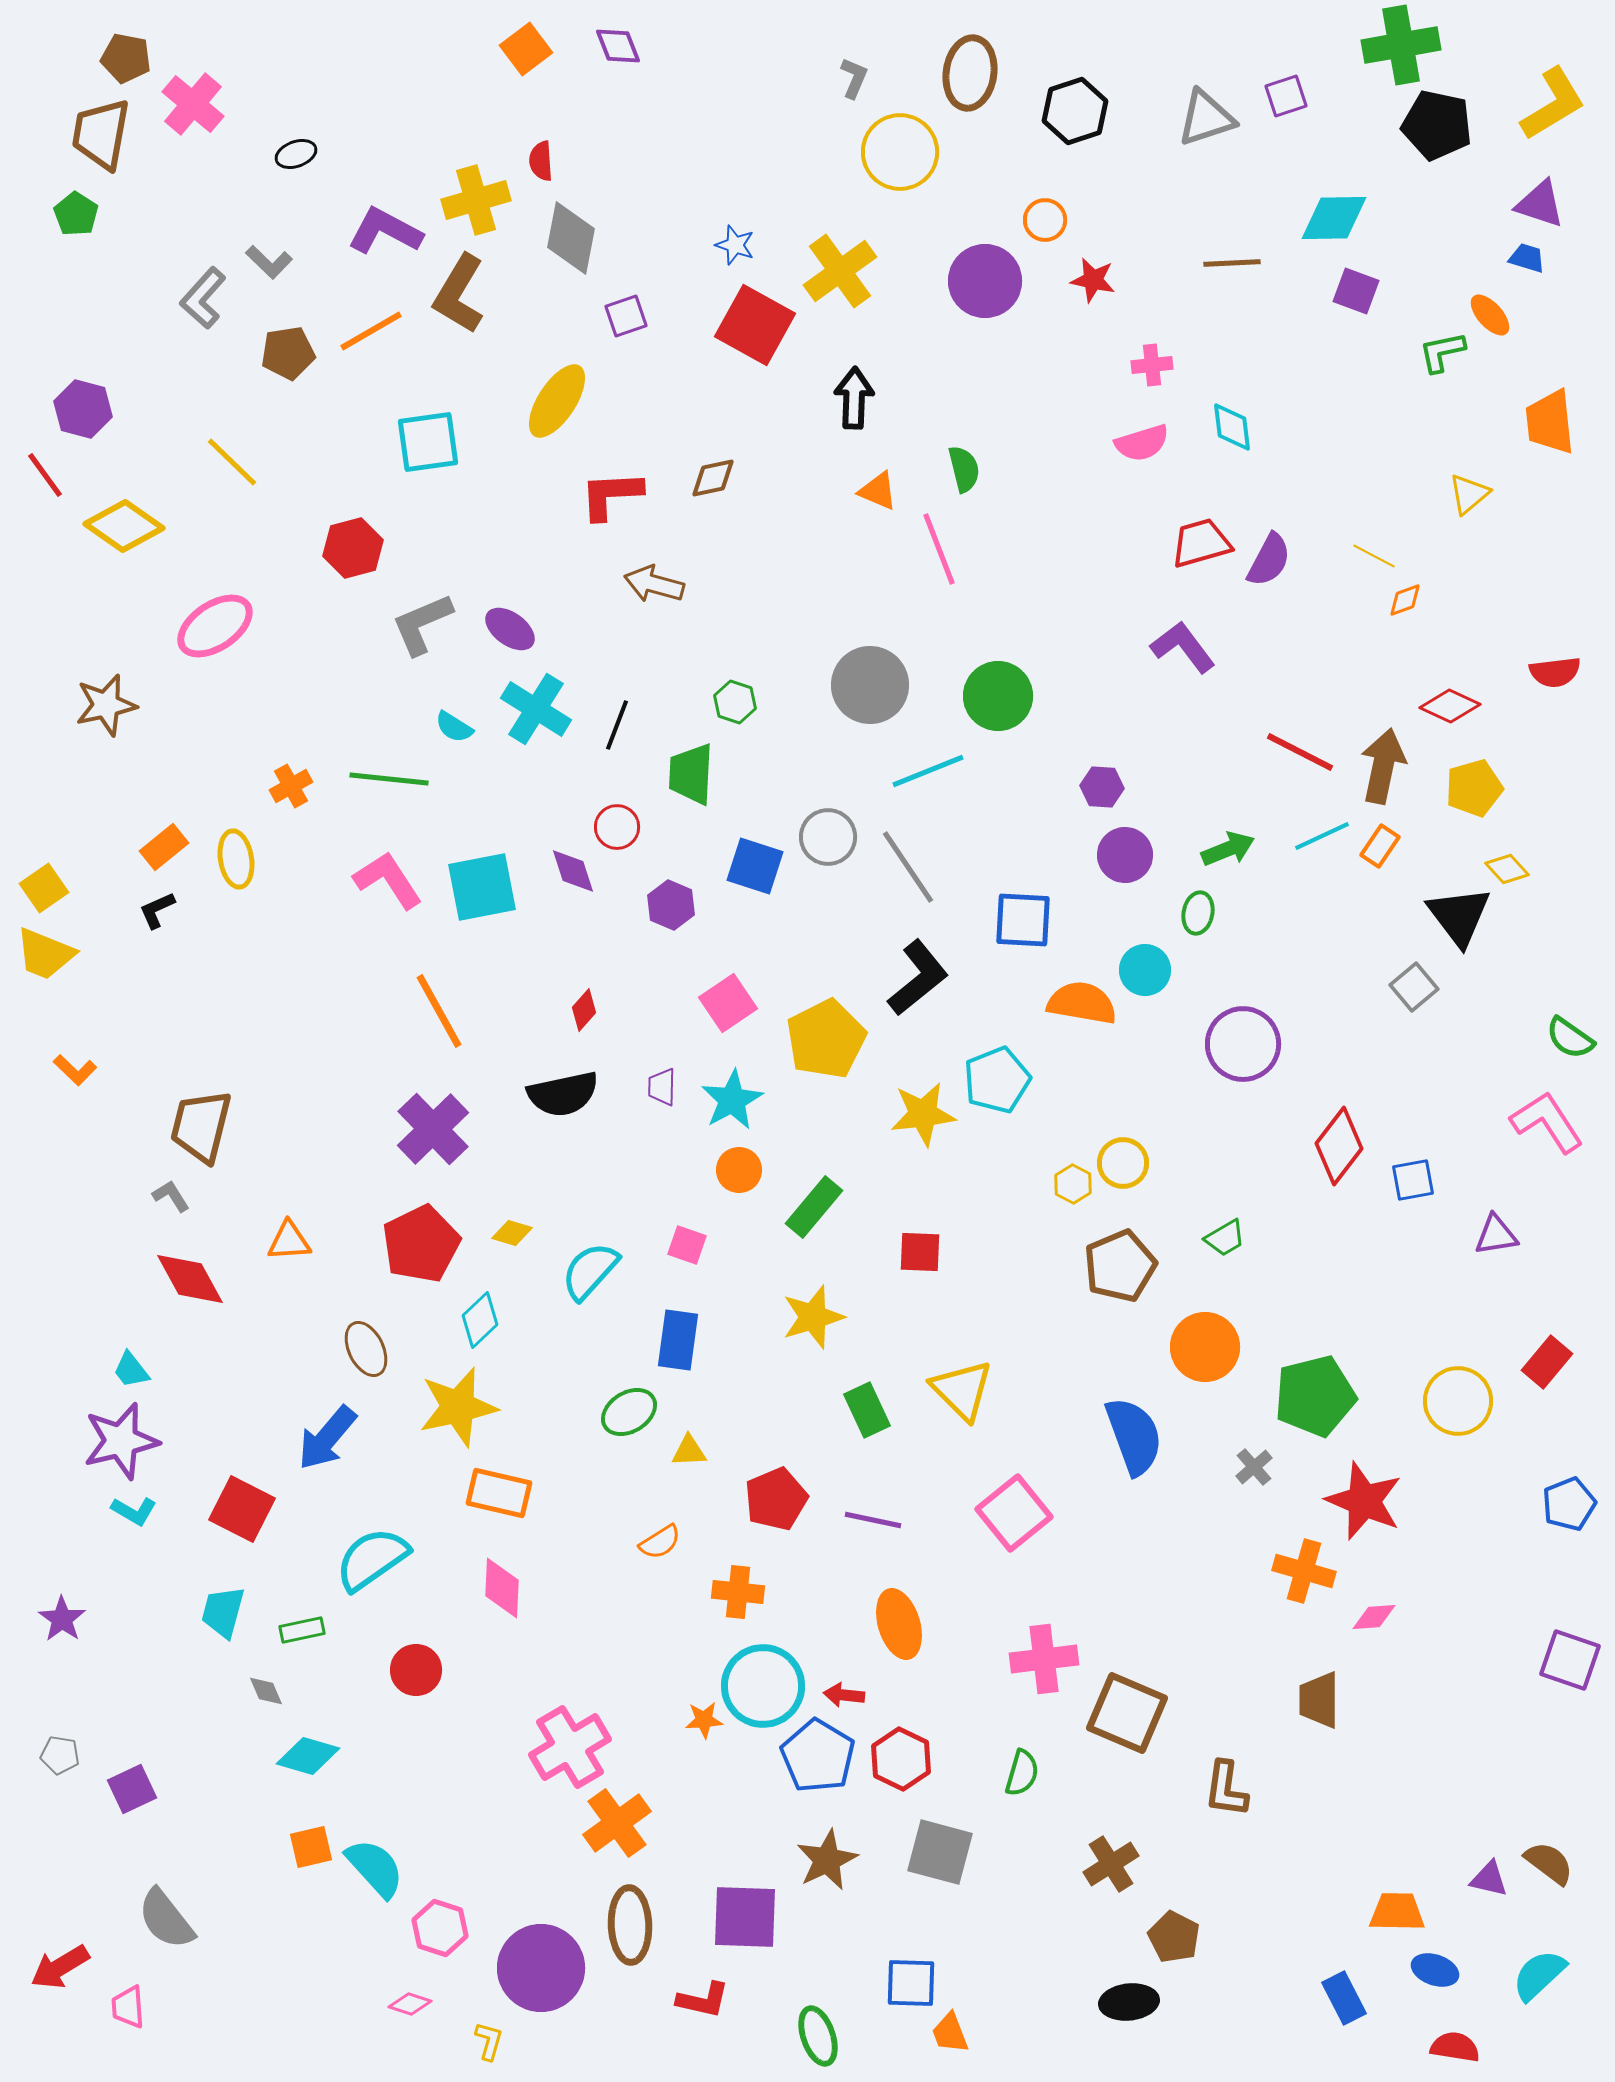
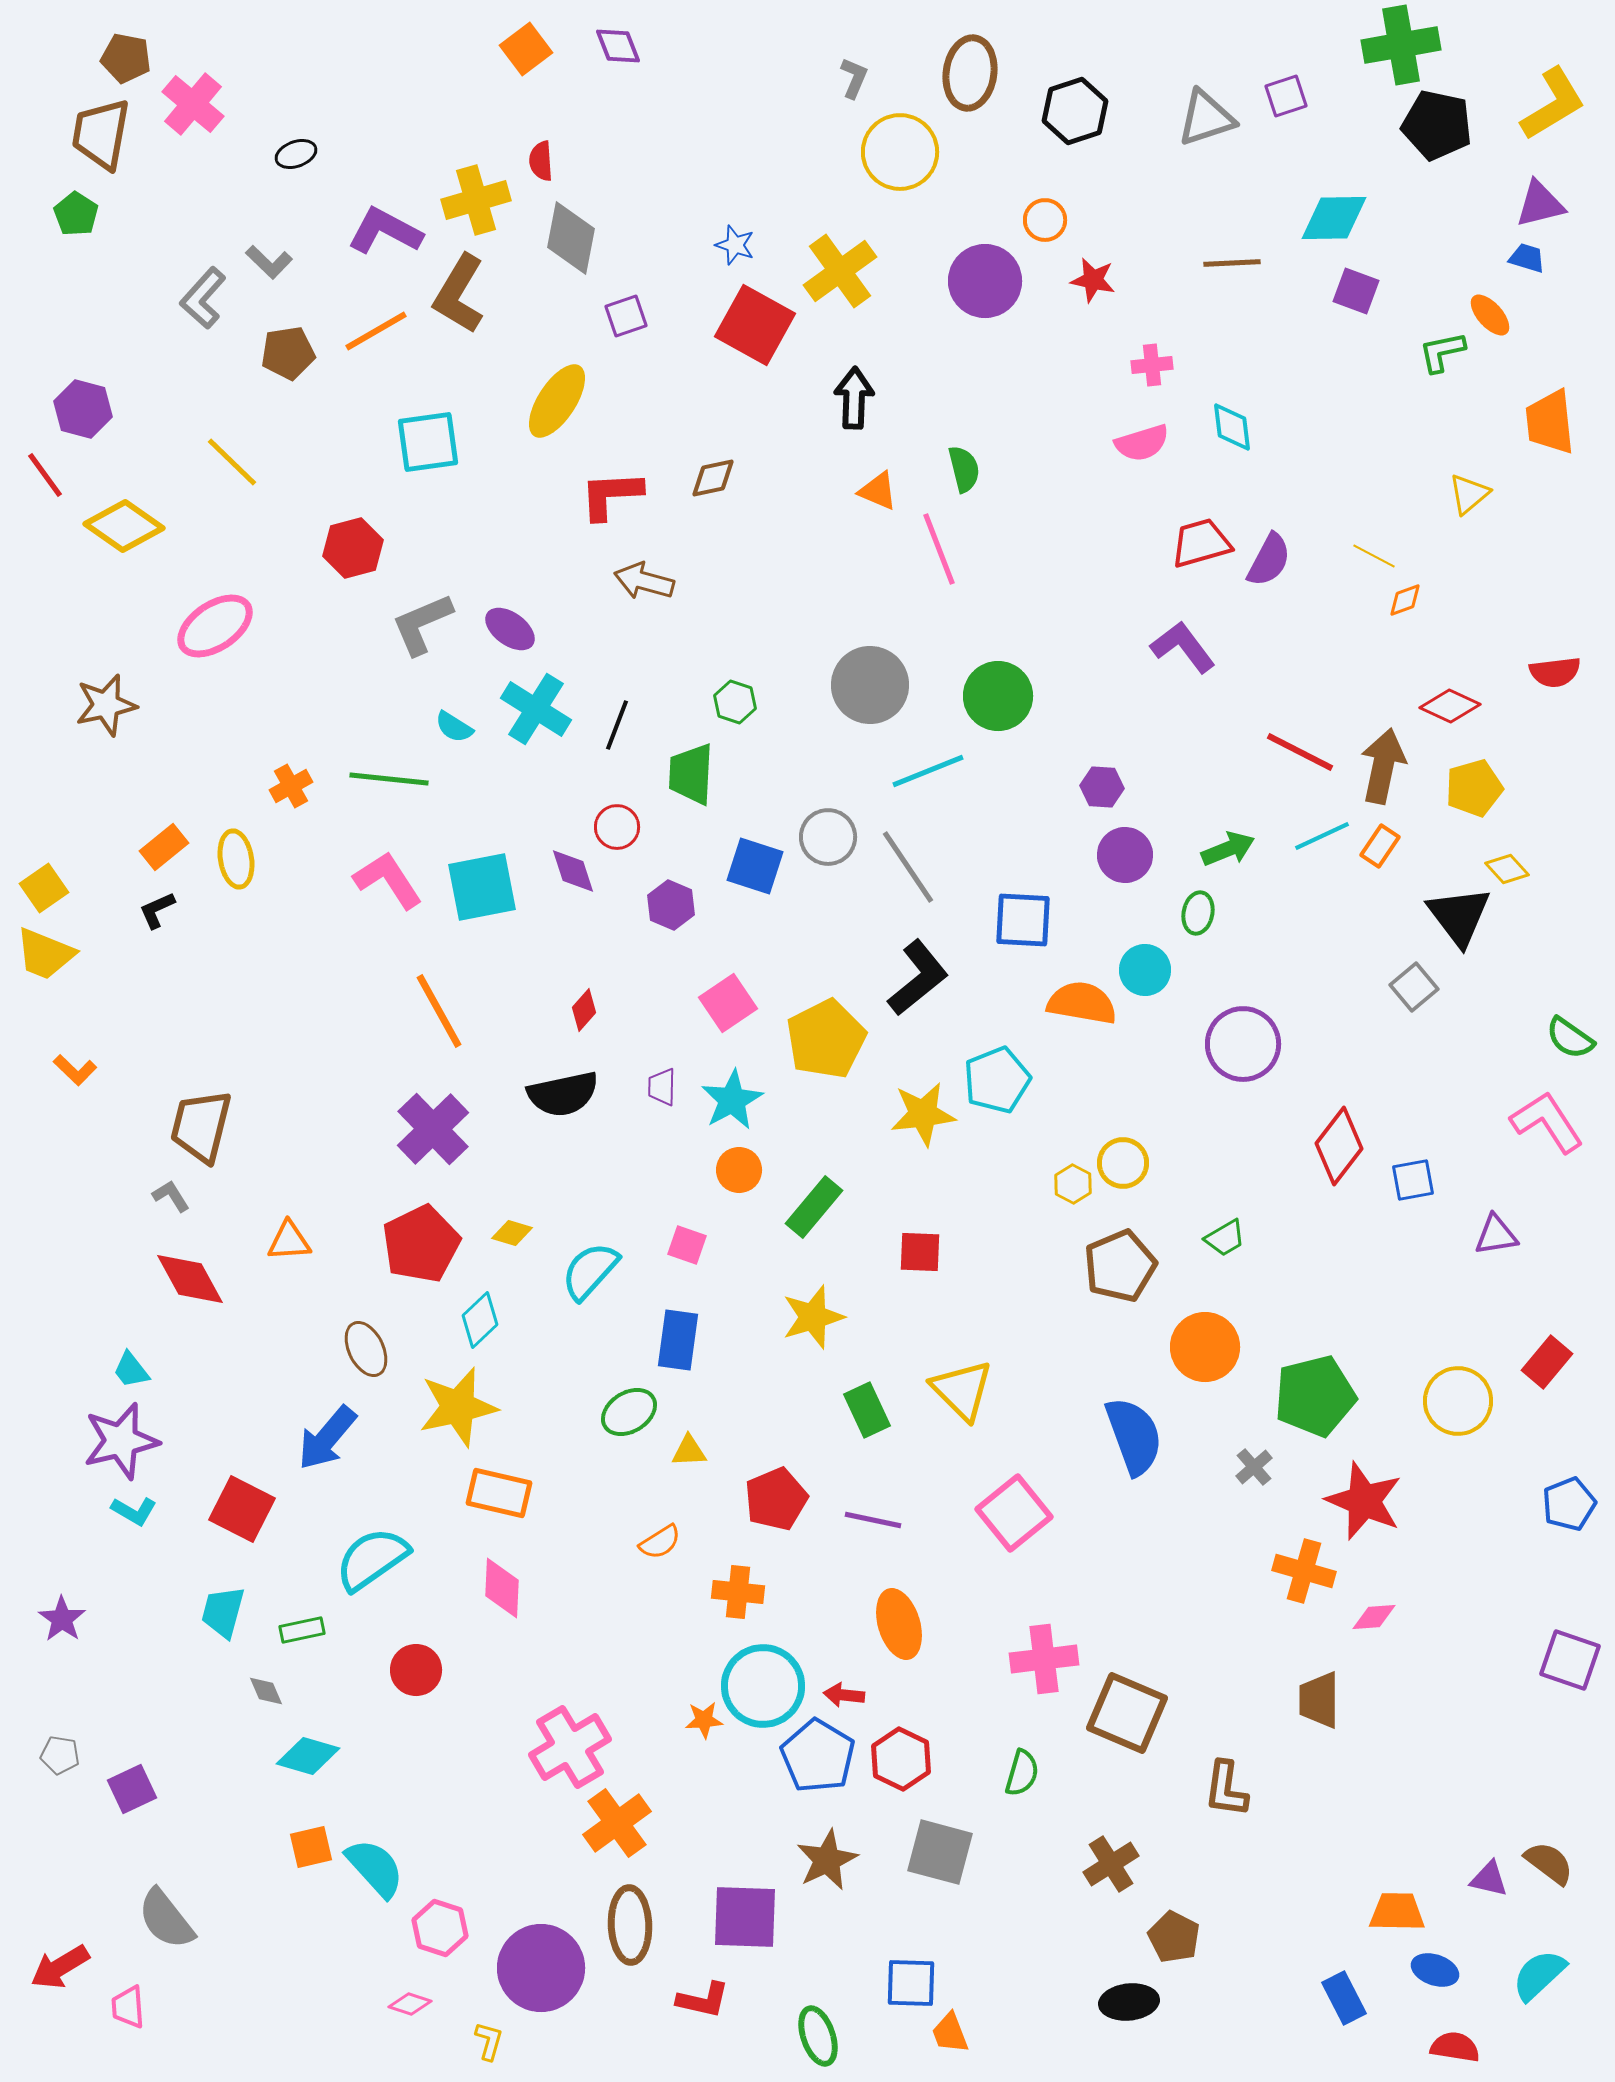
purple triangle at (1540, 204): rotated 32 degrees counterclockwise
orange line at (371, 331): moved 5 px right
brown arrow at (654, 584): moved 10 px left, 3 px up
